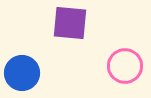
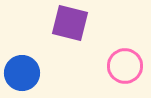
purple square: rotated 9 degrees clockwise
